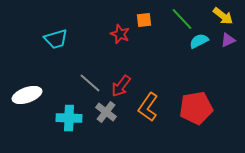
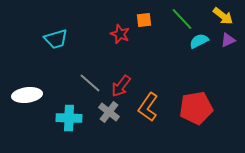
white ellipse: rotated 12 degrees clockwise
gray cross: moved 3 px right
